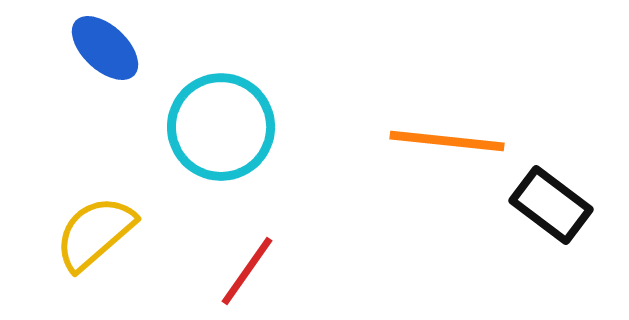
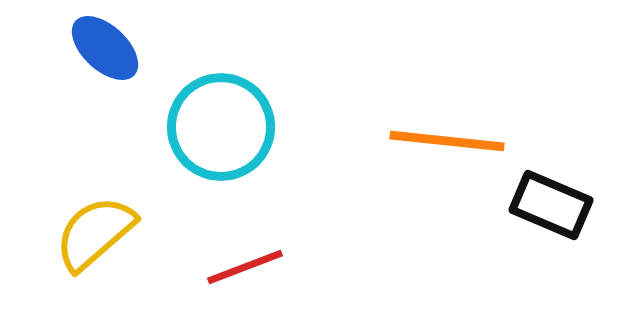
black rectangle: rotated 14 degrees counterclockwise
red line: moved 2 px left, 4 px up; rotated 34 degrees clockwise
